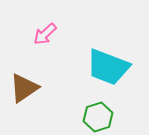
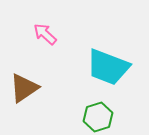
pink arrow: rotated 85 degrees clockwise
